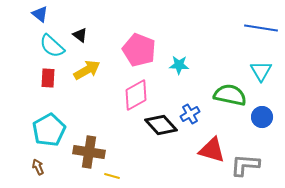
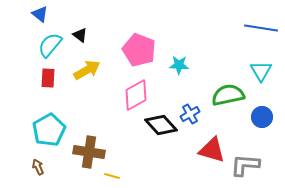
cyan semicircle: moved 2 px left, 1 px up; rotated 88 degrees clockwise
green semicircle: moved 2 px left; rotated 24 degrees counterclockwise
